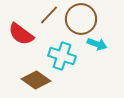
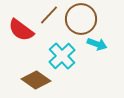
red semicircle: moved 4 px up
cyan cross: rotated 28 degrees clockwise
